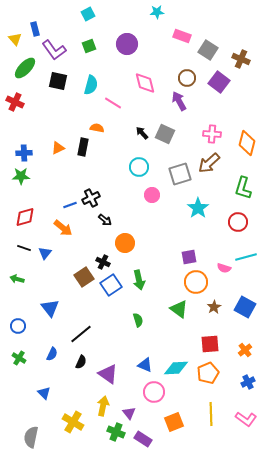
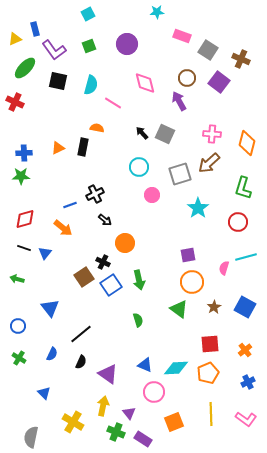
yellow triangle at (15, 39): rotated 48 degrees clockwise
black cross at (91, 198): moved 4 px right, 4 px up
red diamond at (25, 217): moved 2 px down
purple square at (189, 257): moved 1 px left, 2 px up
pink semicircle at (224, 268): rotated 88 degrees clockwise
orange circle at (196, 282): moved 4 px left
